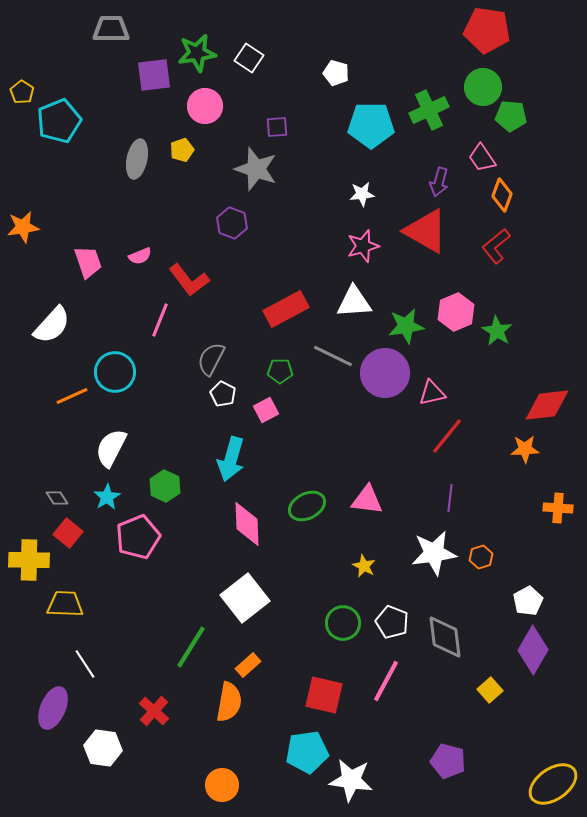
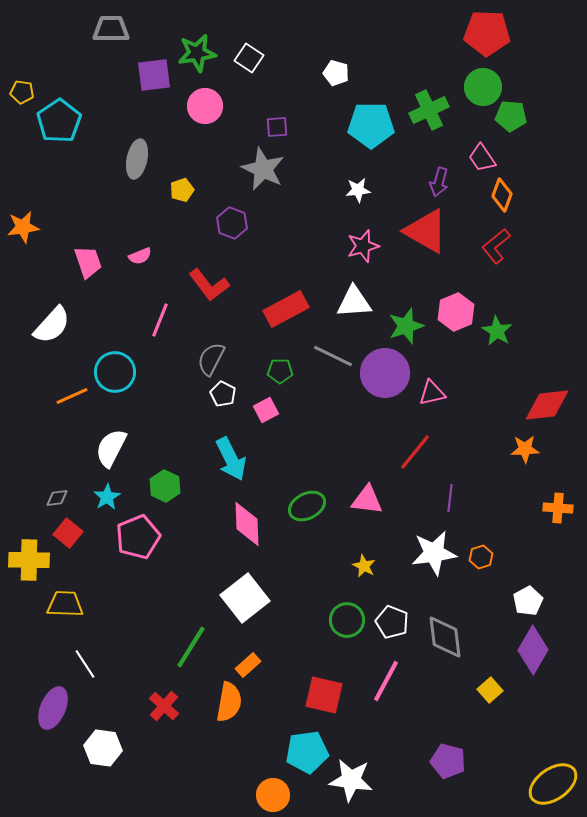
red pentagon at (487, 30): moved 3 px down; rotated 6 degrees counterclockwise
yellow pentagon at (22, 92): rotated 25 degrees counterclockwise
cyan pentagon at (59, 121): rotated 12 degrees counterclockwise
yellow pentagon at (182, 150): moved 40 px down
gray star at (256, 169): moved 7 px right; rotated 6 degrees clockwise
white star at (362, 194): moved 4 px left, 4 px up
red L-shape at (189, 280): moved 20 px right, 5 px down
green star at (406, 326): rotated 9 degrees counterclockwise
red line at (447, 436): moved 32 px left, 16 px down
cyan arrow at (231, 459): rotated 42 degrees counterclockwise
gray diamond at (57, 498): rotated 65 degrees counterclockwise
green circle at (343, 623): moved 4 px right, 3 px up
red cross at (154, 711): moved 10 px right, 5 px up
orange circle at (222, 785): moved 51 px right, 10 px down
